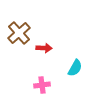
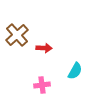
brown cross: moved 2 px left, 2 px down
cyan semicircle: moved 3 px down
